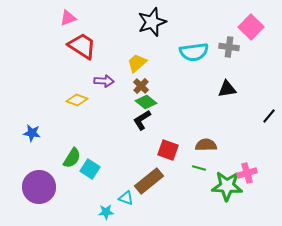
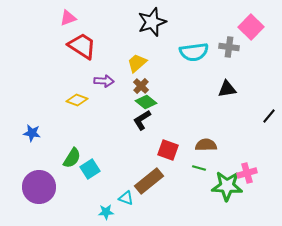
cyan square: rotated 24 degrees clockwise
